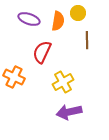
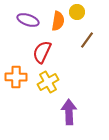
yellow circle: moved 1 px left, 1 px up
purple ellipse: moved 1 px left, 1 px down
brown line: rotated 36 degrees clockwise
orange cross: moved 2 px right; rotated 25 degrees counterclockwise
yellow cross: moved 15 px left
purple arrow: rotated 100 degrees clockwise
